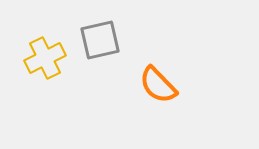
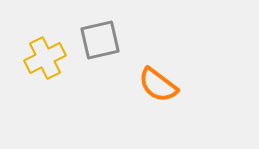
orange semicircle: rotated 9 degrees counterclockwise
